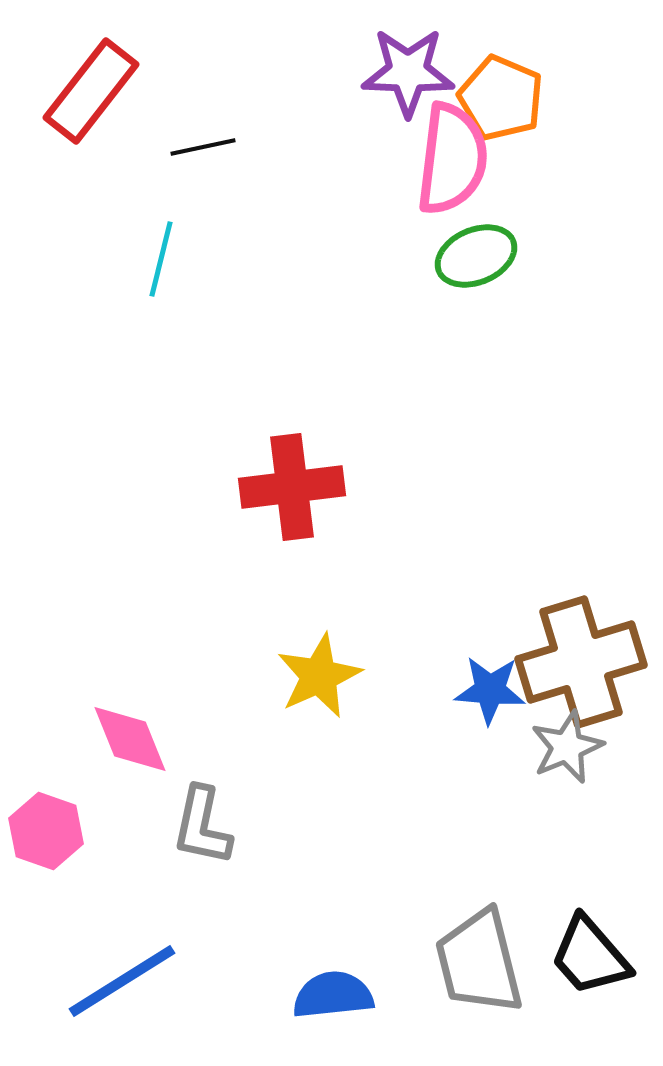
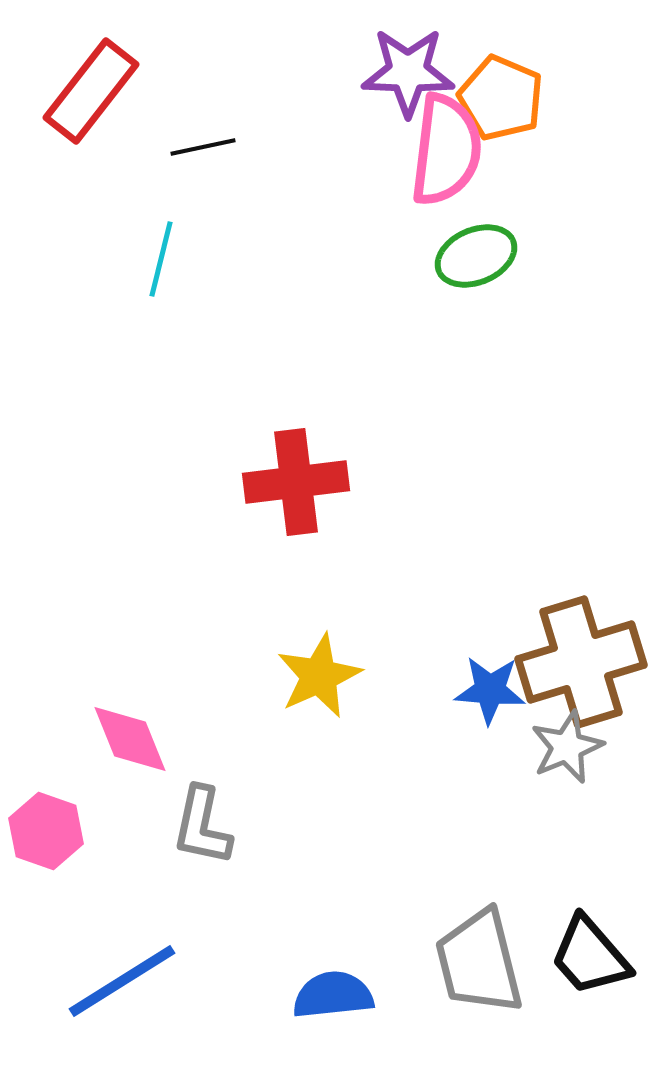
pink semicircle: moved 6 px left, 9 px up
red cross: moved 4 px right, 5 px up
